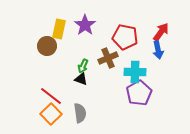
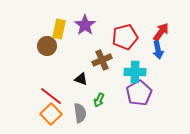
red pentagon: rotated 25 degrees counterclockwise
brown cross: moved 6 px left, 2 px down
green arrow: moved 16 px right, 34 px down
